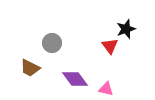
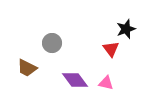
red triangle: moved 1 px right, 3 px down
brown trapezoid: moved 3 px left
purple diamond: moved 1 px down
pink triangle: moved 6 px up
